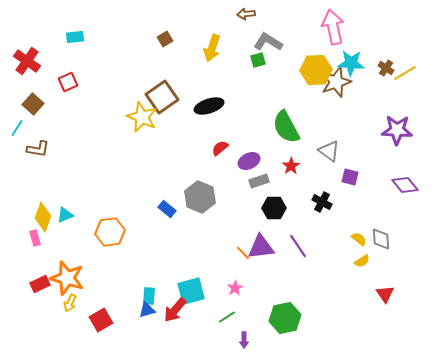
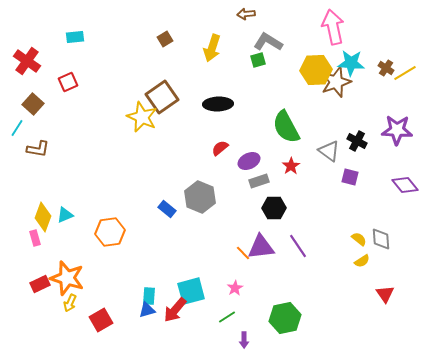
black ellipse at (209, 106): moved 9 px right, 2 px up; rotated 16 degrees clockwise
black cross at (322, 202): moved 35 px right, 61 px up
